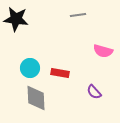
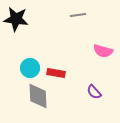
red rectangle: moved 4 px left
gray diamond: moved 2 px right, 2 px up
